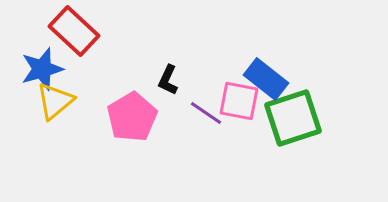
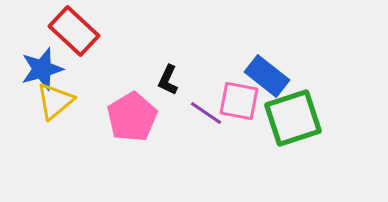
blue rectangle: moved 1 px right, 3 px up
